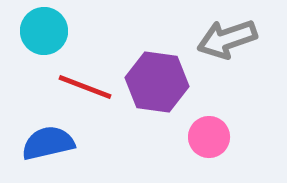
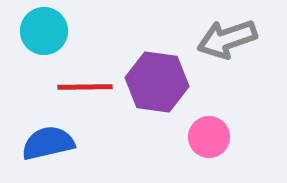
red line: rotated 22 degrees counterclockwise
